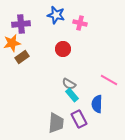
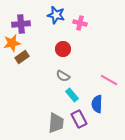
gray semicircle: moved 6 px left, 8 px up
